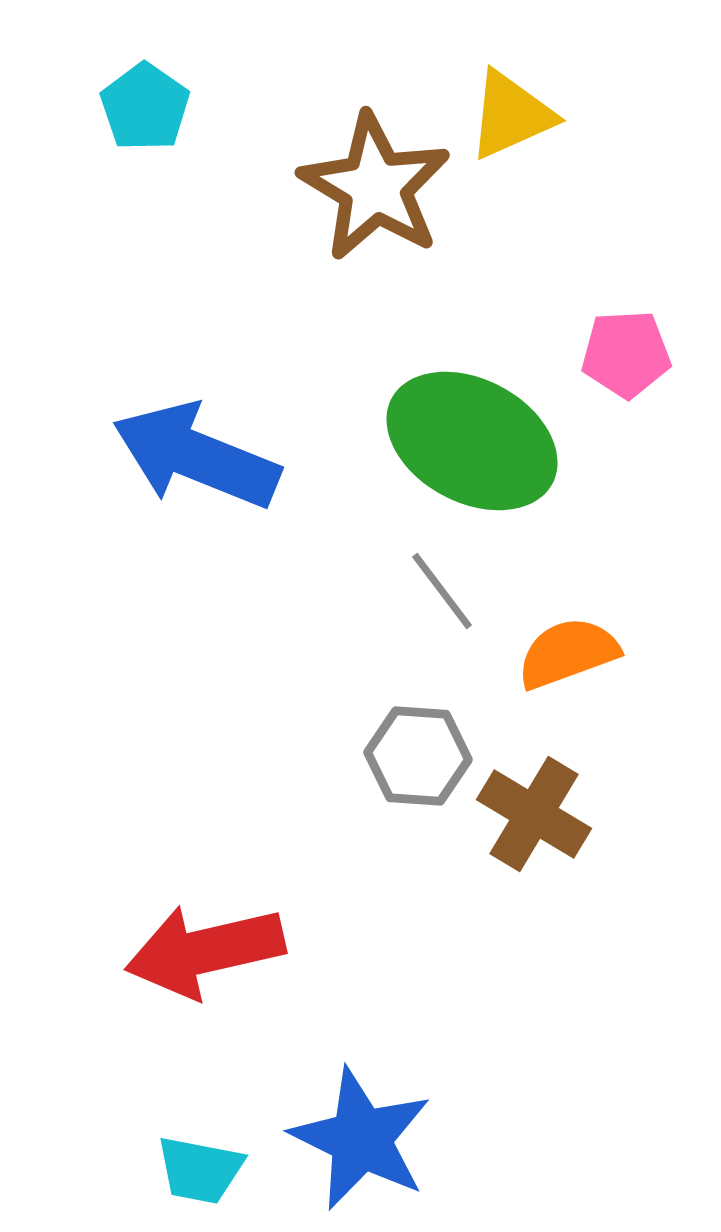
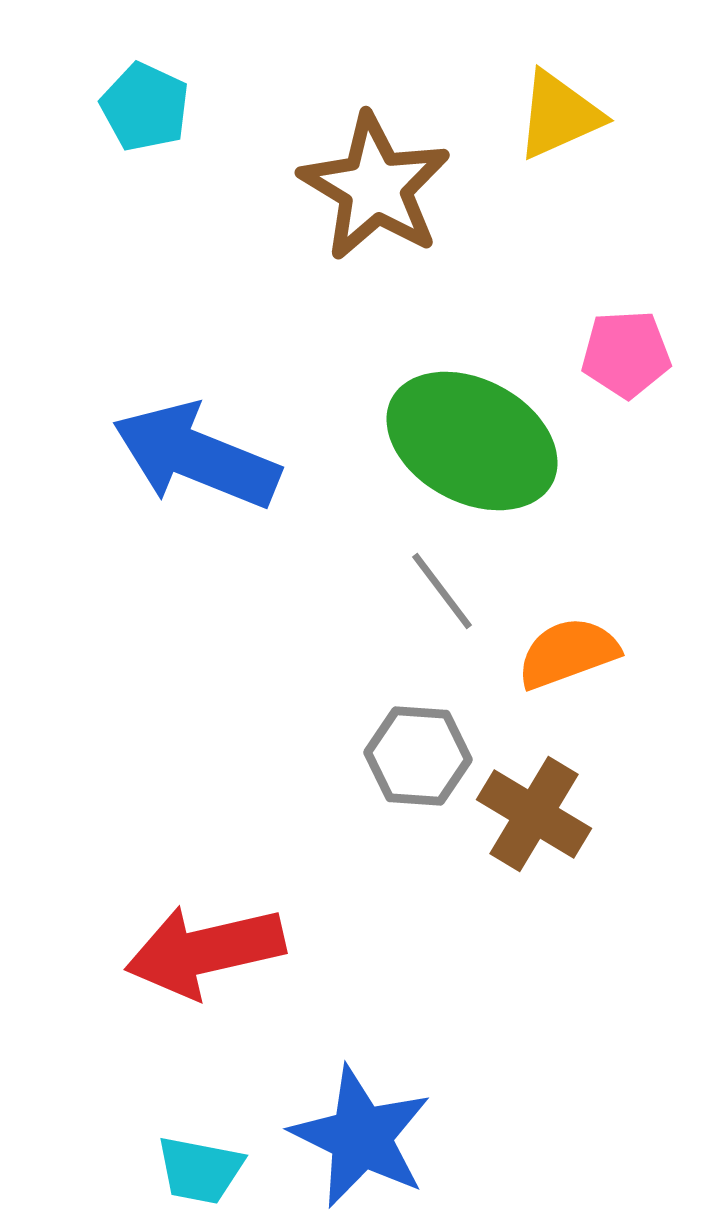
cyan pentagon: rotated 10 degrees counterclockwise
yellow triangle: moved 48 px right
blue star: moved 2 px up
